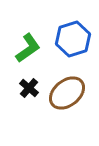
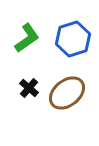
green L-shape: moved 1 px left, 10 px up
